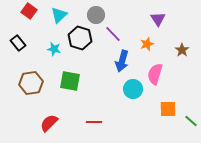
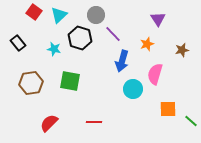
red square: moved 5 px right, 1 px down
brown star: rotated 24 degrees clockwise
